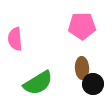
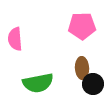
green semicircle: rotated 20 degrees clockwise
